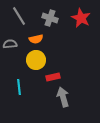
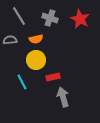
red star: moved 1 px left, 1 px down
gray semicircle: moved 4 px up
cyan line: moved 3 px right, 5 px up; rotated 21 degrees counterclockwise
